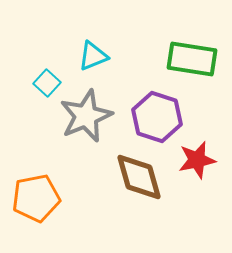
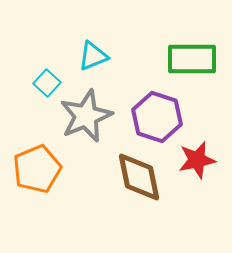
green rectangle: rotated 9 degrees counterclockwise
brown diamond: rotated 4 degrees clockwise
orange pentagon: moved 1 px right, 29 px up; rotated 12 degrees counterclockwise
